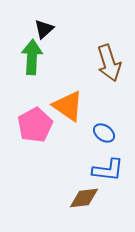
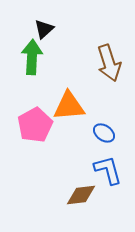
orange triangle: moved 1 px right; rotated 40 degrees counterclockwise
blue L-shape: rotated 112 degrees counterclockwise
brown diamond: moved 3 px left, 3 px up
